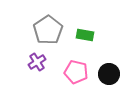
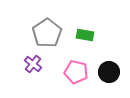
gray pentagon: moved 1 px left, 3 px down
purple cross: moved 4 px left, 2 px down; rotated 18 degrees counterclockwise
black circle: moved 2 px up
